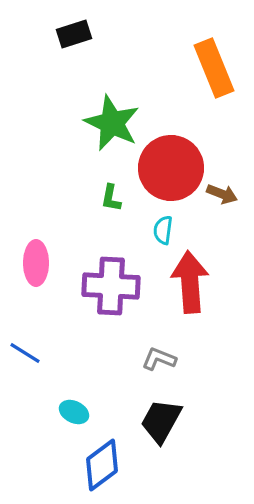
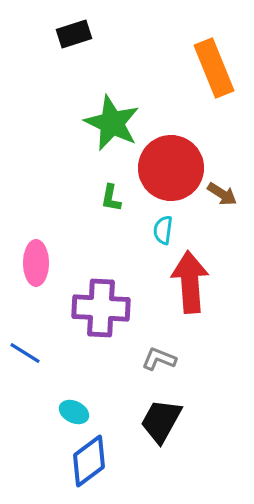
brown arrow: rotated 12 degrees clockwise
purple cross: moved 10 px left, 22 px down
blue diamond: moved 13 px left, 4 px up
